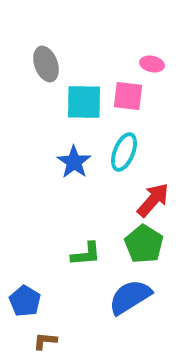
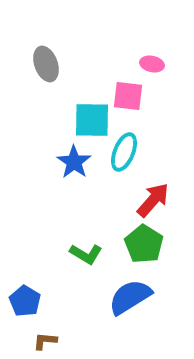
cyan square: moved 8 px right, 18 px down
green L-shape: rotated 36 degrees clockwise
